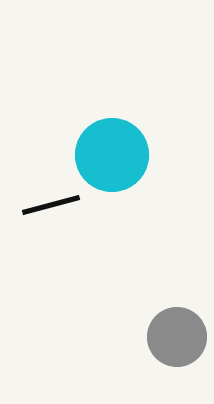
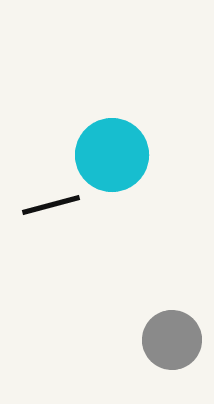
gray circle: moved 5 px left, 3 px down
